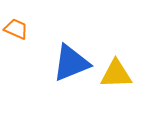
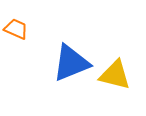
yellow triangle: moved 1 px left, 1 px down; rotated 16 degrees clockwise
